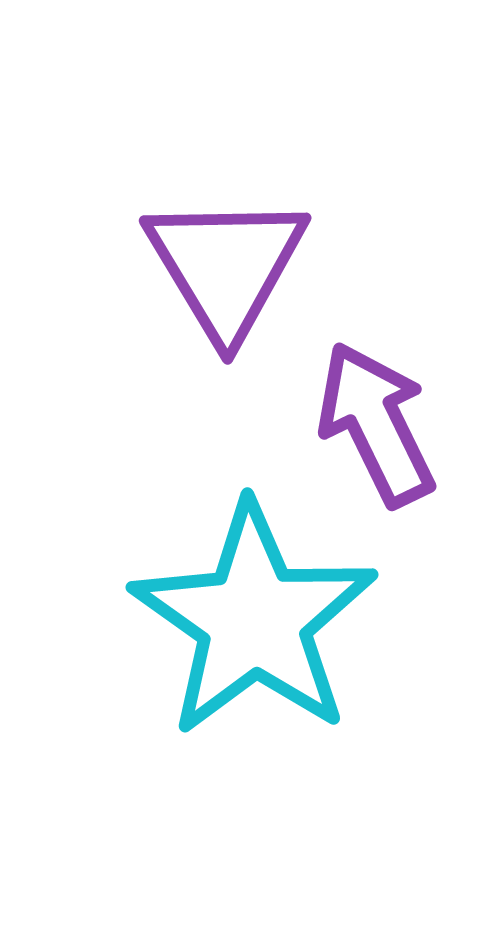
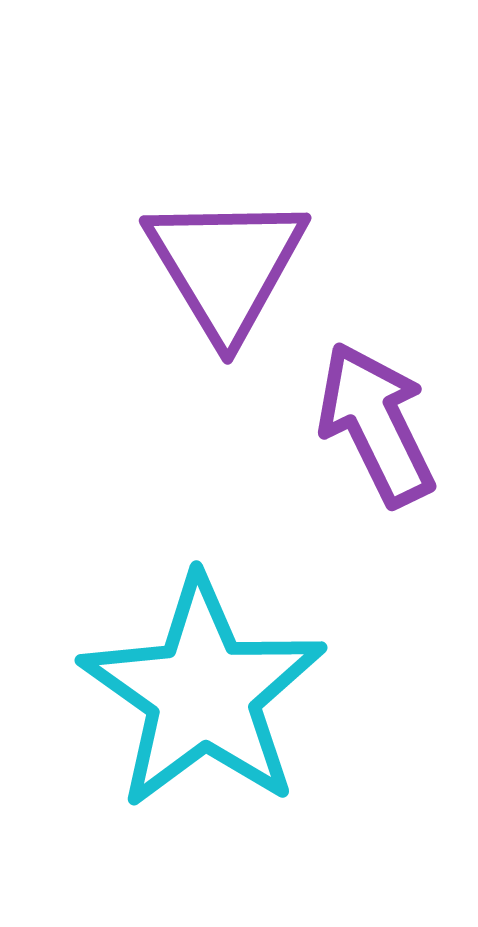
cyan star: moved 51 px left, 73 px down
